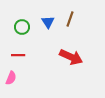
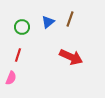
blue triangle: rotated 24 degrees clockwise
red line: rotated 72 degrees counterclockwise
